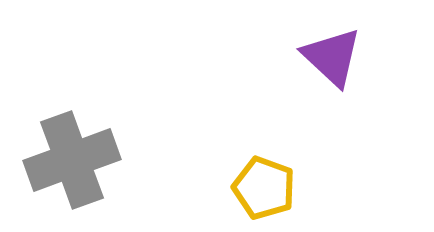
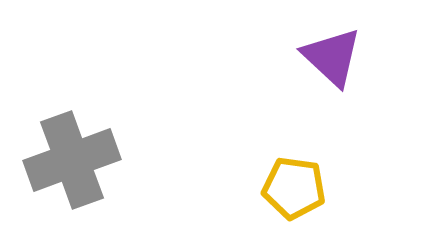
yellow pentagon: moved 30 px right; rotated 12 degrees counterclockwise
